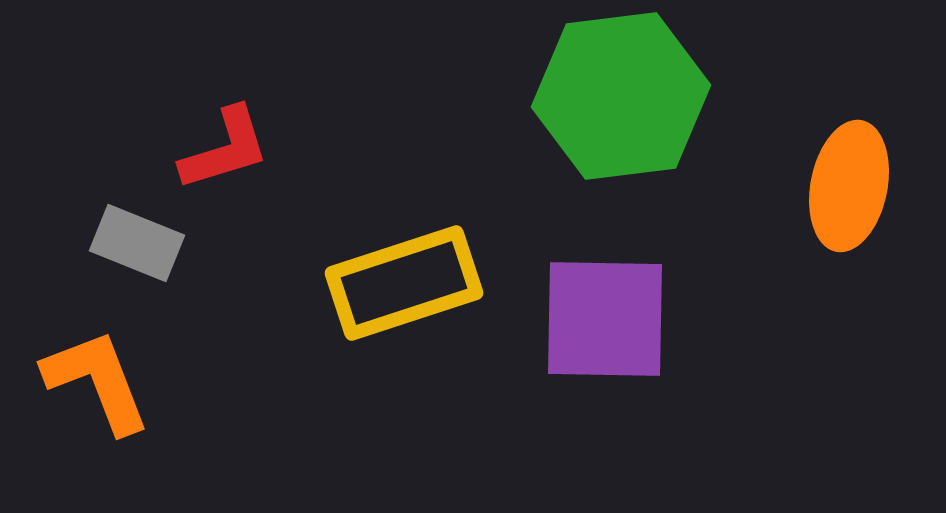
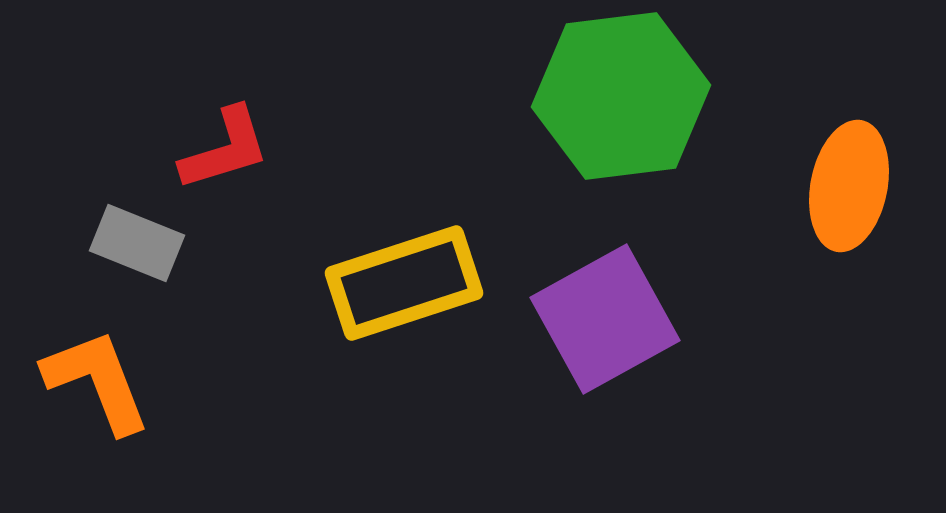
purple square: rotated 30 degrees counterclockwise
